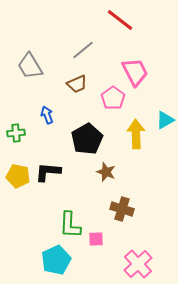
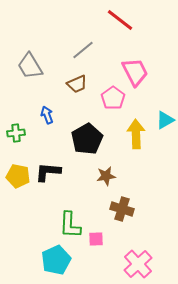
brown star: moved 4 px down; rotated 30 degrees counterclockwise
